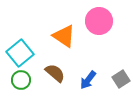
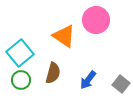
pink circle: moved 3 px left, 1 px up
brown semicircle: moved 2 px left; rotated 65 degrees clockwise
gray square: moved 5 px down; rotated 18 degrees counterclockwise
